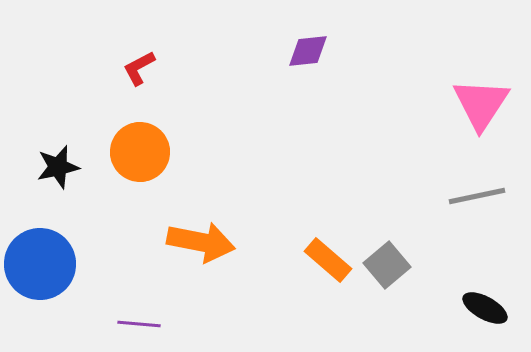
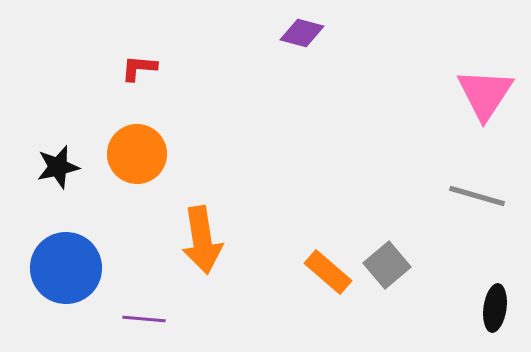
purple diamond: moved 6 px left, 18 px up; rotated 21 degrees clockwise
red L-shape: rotated 33 degrees clockwise
pink triangle: moved 4 px right, 10 px up
orange circle: moved 3 px left, 2 px down
gray line: rotated 28 degrees clockwise
orange arrow: moved 1 px right, 2 px up; rotated 70 degrees clockwise
orange rectangle: moved 12 px down
blue circle: moved 26 px right, 4 px down
black ellipse: moved 10 px right; rotated 69 degrees clockwise
purple line: moved 5 px right, 5 px up
